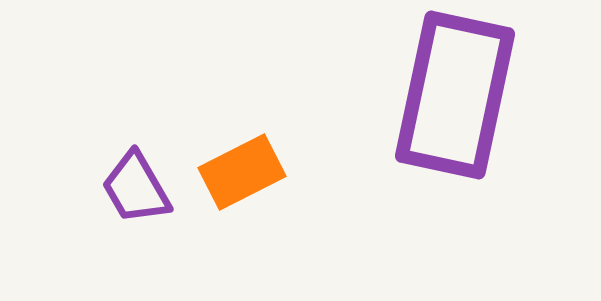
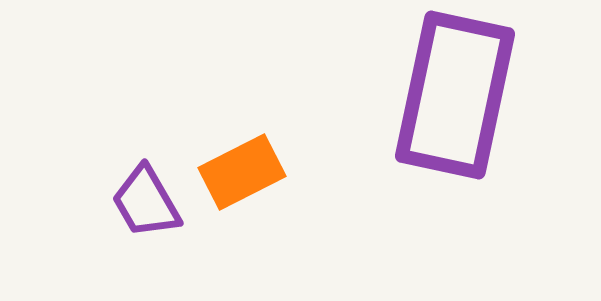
purple trapezoid: moved 10 px right, 14 px down
